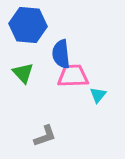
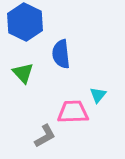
blue hexagon: moved 3 px left, 3 px up; rotated 21 degrees clockwise
pink trapezoid: moved 36 px down
gray L-shape: rotated 10 degrees counterclockwise
